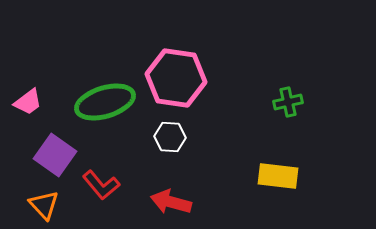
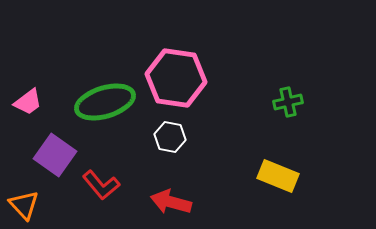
white hexagon: rotated 8 degrees clockwise
yellow rectangle: rotated 15 degrees clockwise
orange triangle: moved 20 px left
